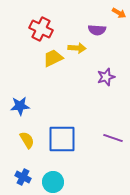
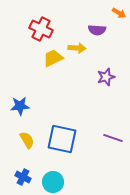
blue square: rotated 12 degrees clockwise
